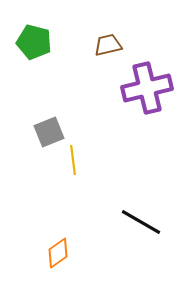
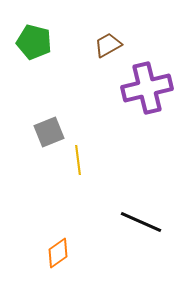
brown trapezoid: rotated 16 degrees counterclockwise
yellow line: moved 5 px right
black line: rotated 6 degrees counterclockwise
